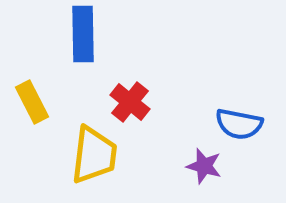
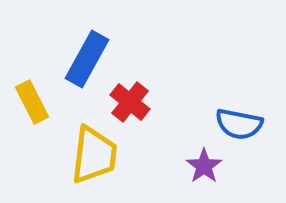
blue rectangle: moved 4 px right, 25 px down; rotated 30 degrees clockwise
purple star: rotated 21 degrees clockwise
